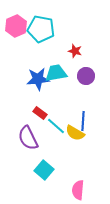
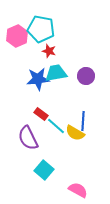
pink hexagon: moved 1 px right, 10 px down
red star: moved 26 px left
red rectangle: moved 1 px right, 1 px down
pink semicircle: rotated 114 degrees clockwise
